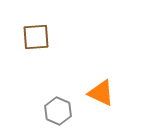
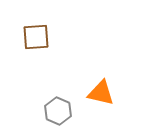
orange triangle: rotated 12 degrees counterclockwise
